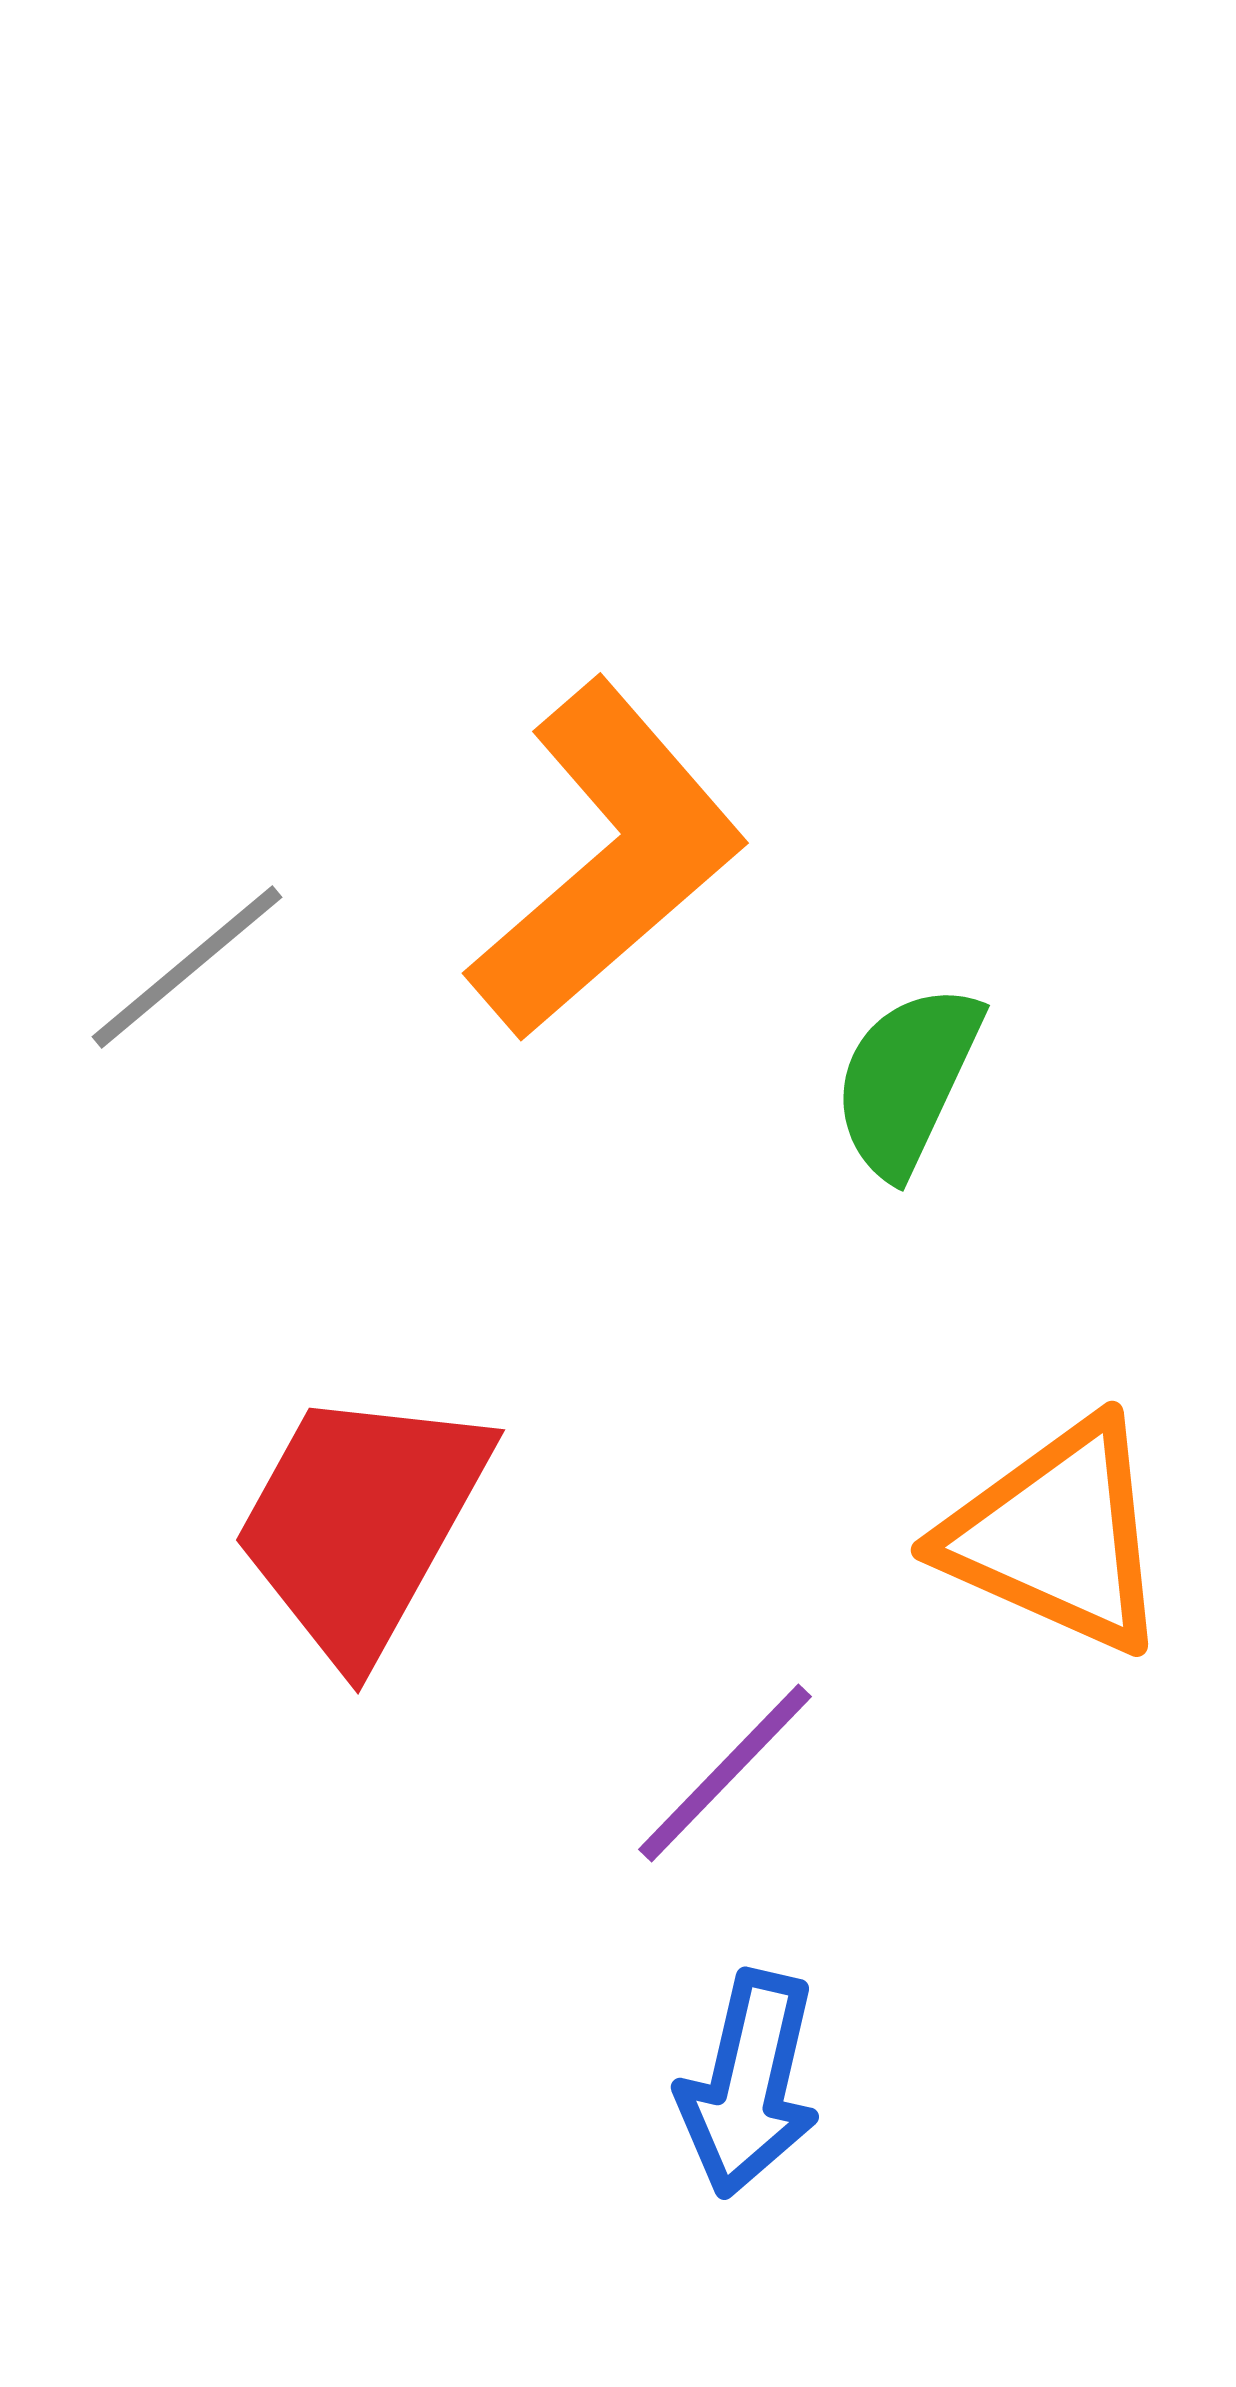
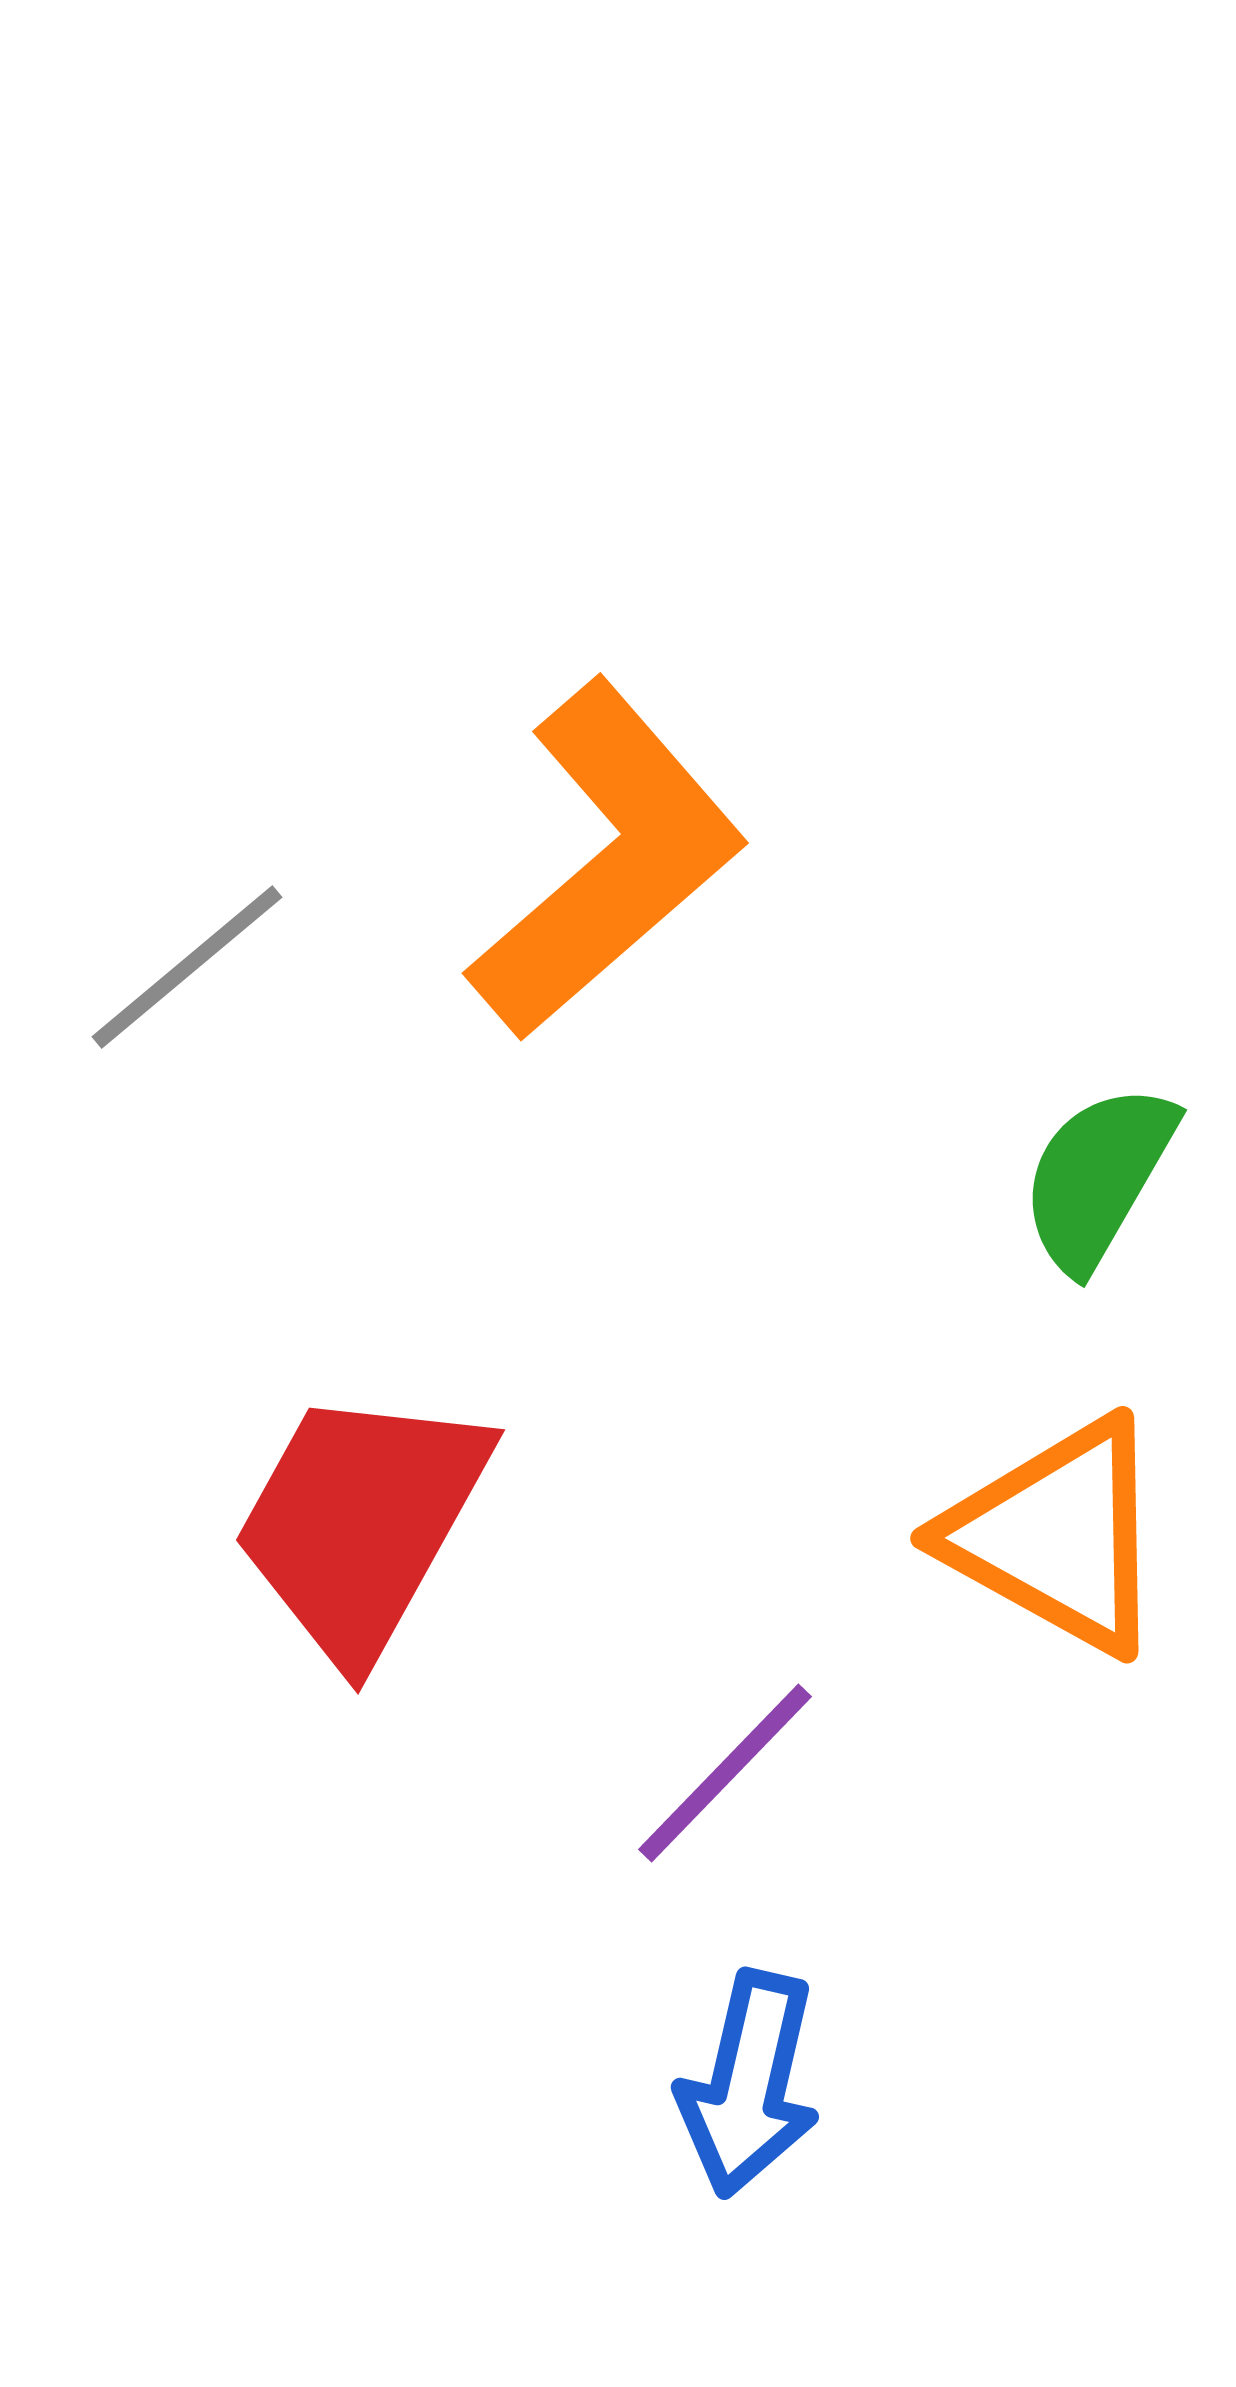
green semicircle: moved 191 px right, 97 px down; rotated 5 degrees clockwise
orange triangle: rotated 5 degrees clockwise
